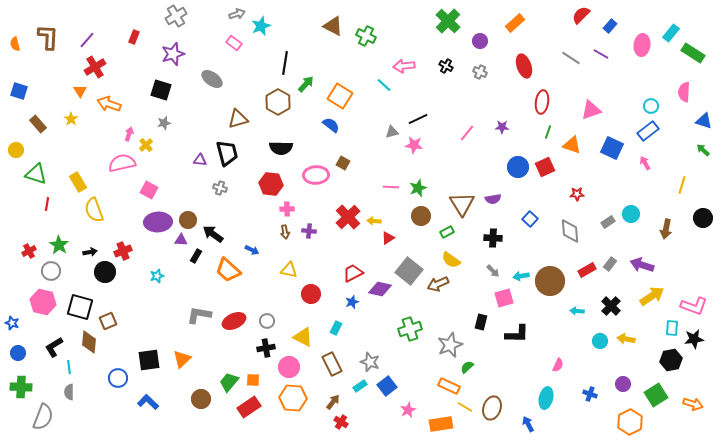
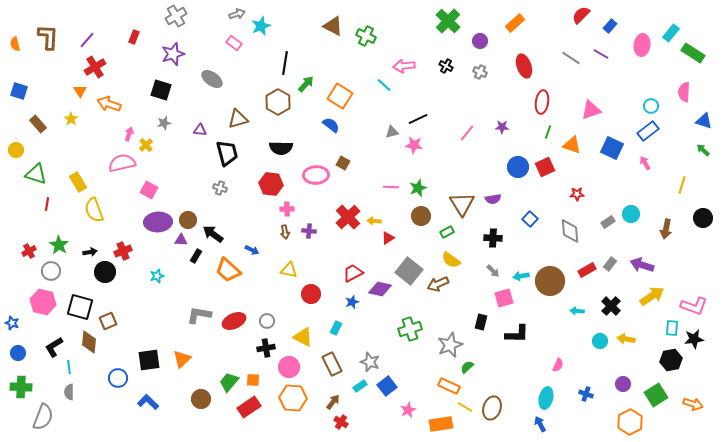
purple triangle at (200, 160): moved 30 px up
blue cross at (590, 394): moved 4 px left
blue arrow at (528, 424): moved 12 px right
